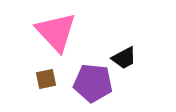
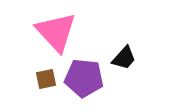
black trapezoid: rotated 20 degrees counterclockwise
purple pentagon: moved 9 px left, 5 px up
